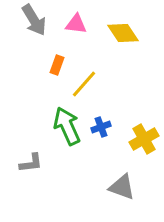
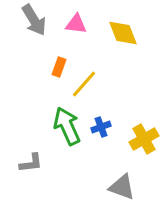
yellow diamond: rotated 12 degrees clockwise
orange rectangle: moved 2 px right, 2 px down
